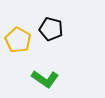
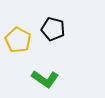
black pentagon: moved 2 px right
